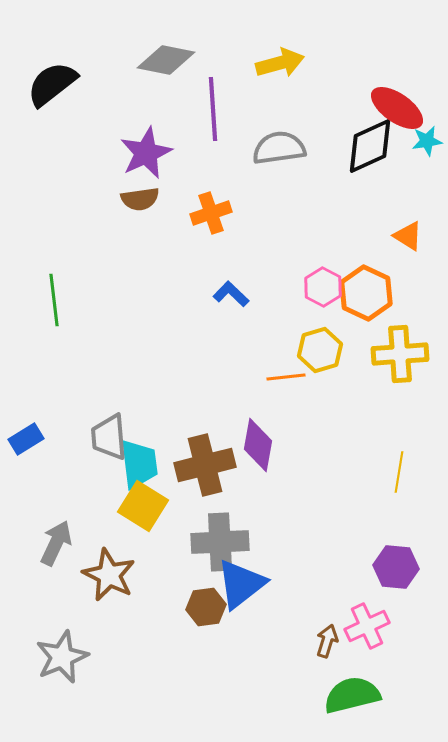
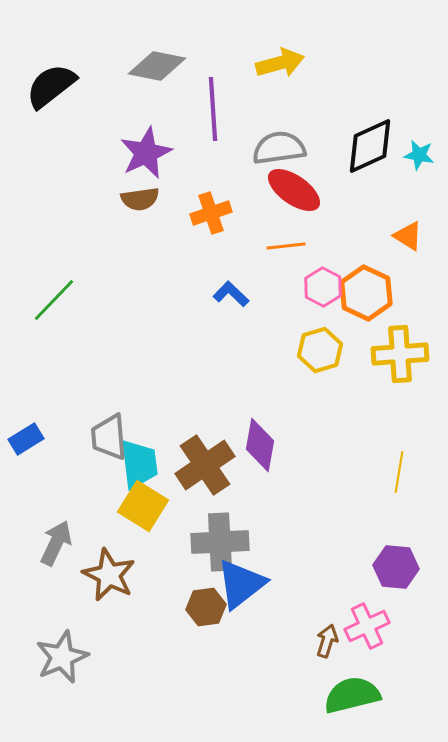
gray diamond: moved 9 px left, 6 px down
black semicircle: moved 1 px left, 2 px down
red ellipse: moved 103 px left, 82 px down
cyan star: moved 8 px left, 14 px down; rotated 20 degrees clockwise
green line: rotated 51 degrees clockwise
orange line: moved 131 px up
purple diamond: moved 2 px right
brown cross: rotated 20 degrees counterclockwise
